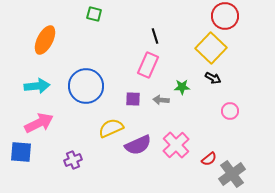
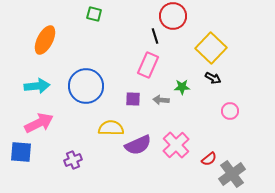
red circle: moved 52 px left
yellow semicircle: rotated 25 degrees clockwise
